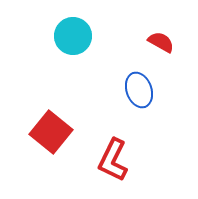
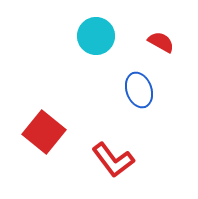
cyan circle: moved 23 px right
red square: moved 7 px left
red L-shape: rotated 63 degrees counterclockwise
